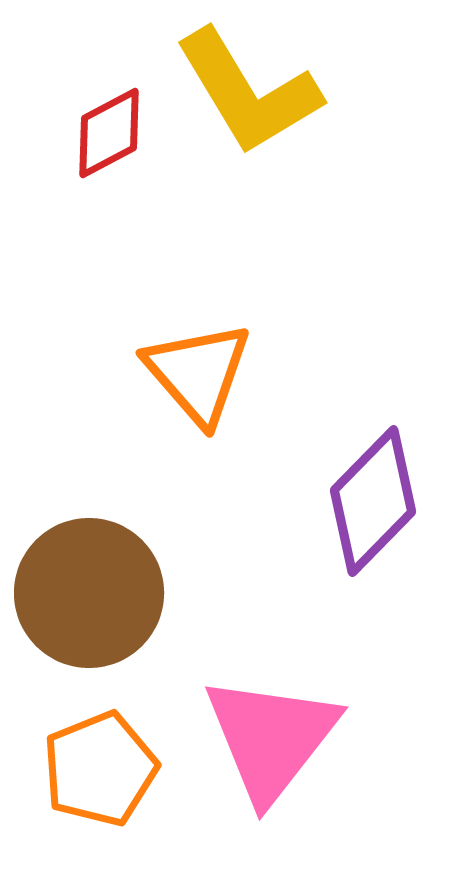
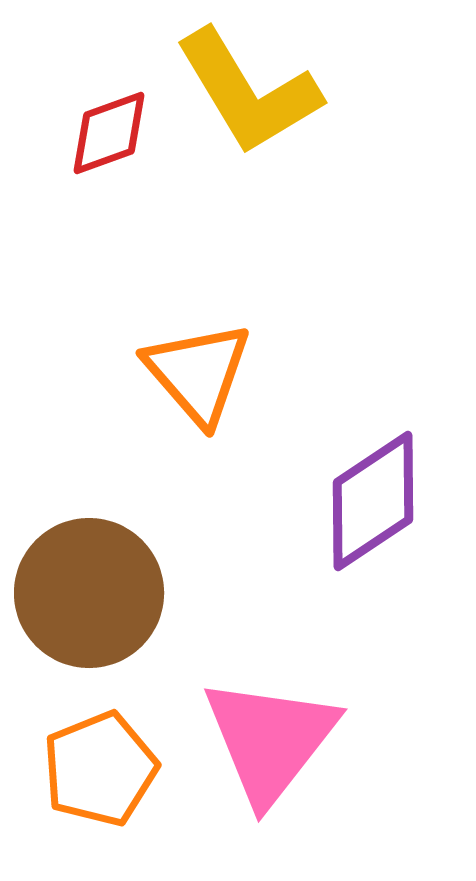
red diamond: rotated 8 degrees clockwise
purple diamond: rotated 12 degrees clockwise
pink triangle: moved 1 px left, 2 px down
